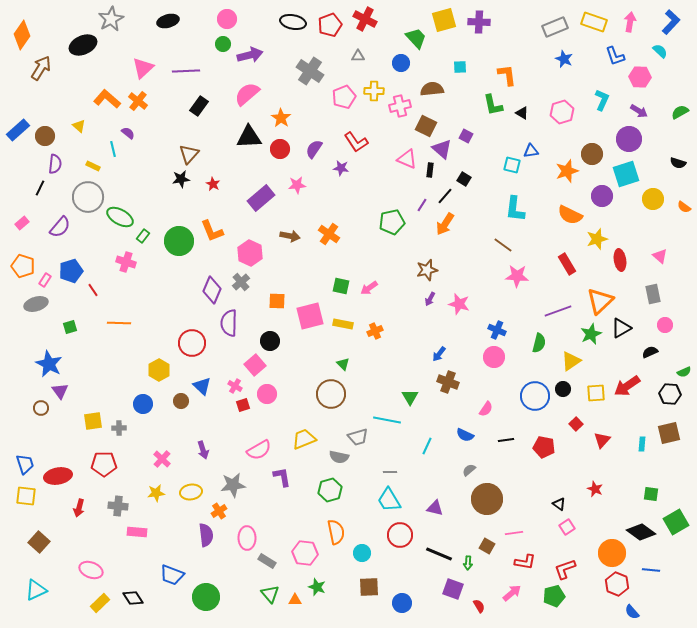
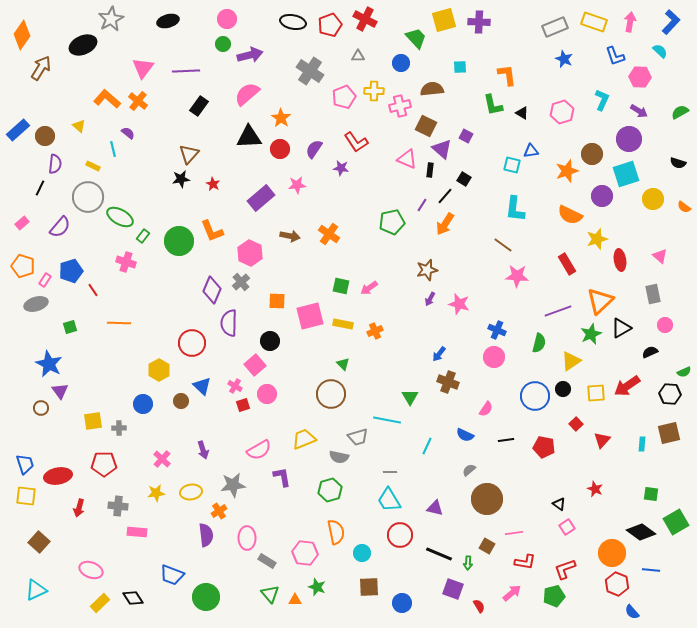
pink triangle at (143, 68): rotated 10 degrees counterclockwise
